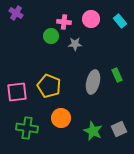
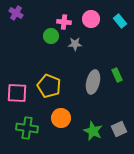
pink square: moved 1 px down; rotated 10 degrees clockwise
